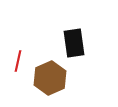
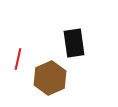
red line: moved 2 px up
